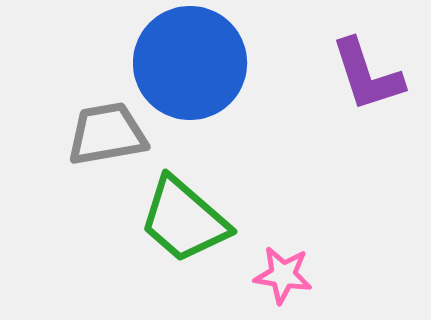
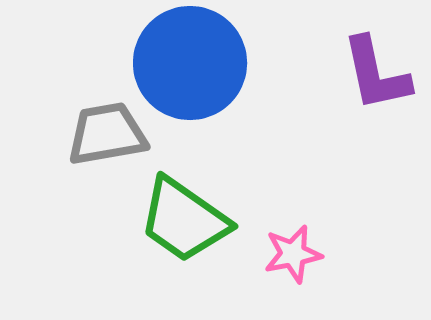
purple L-shape: moved 9 px right, 1 px up; rotated 6 degrees clockwise
green trapezoid: rotated 6 degrees counterclockwise
pink star: moved 10 px right, 21 px up; rotated 20 degrees counterclockwise
